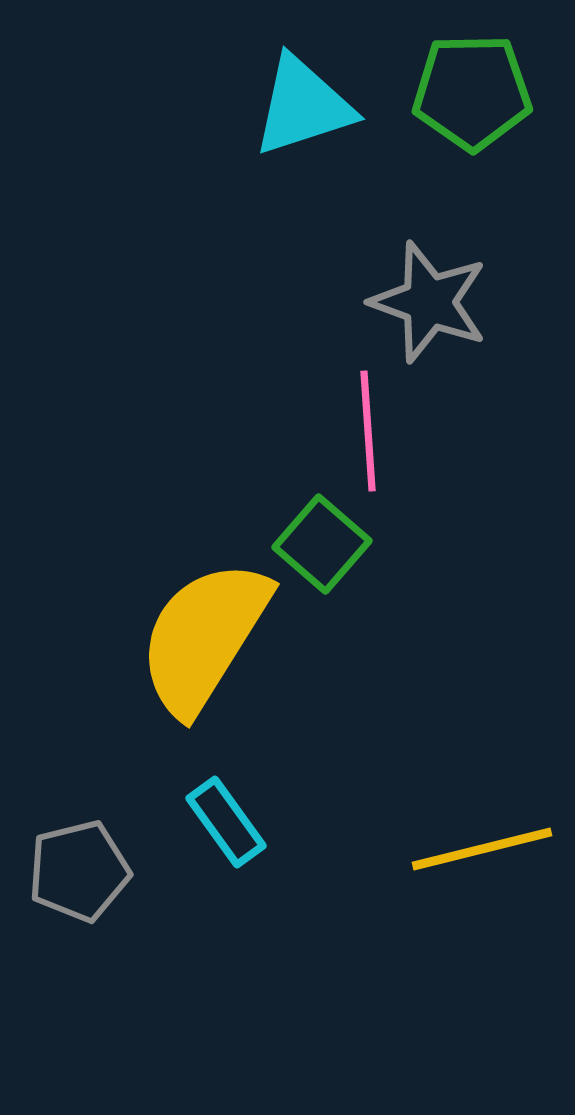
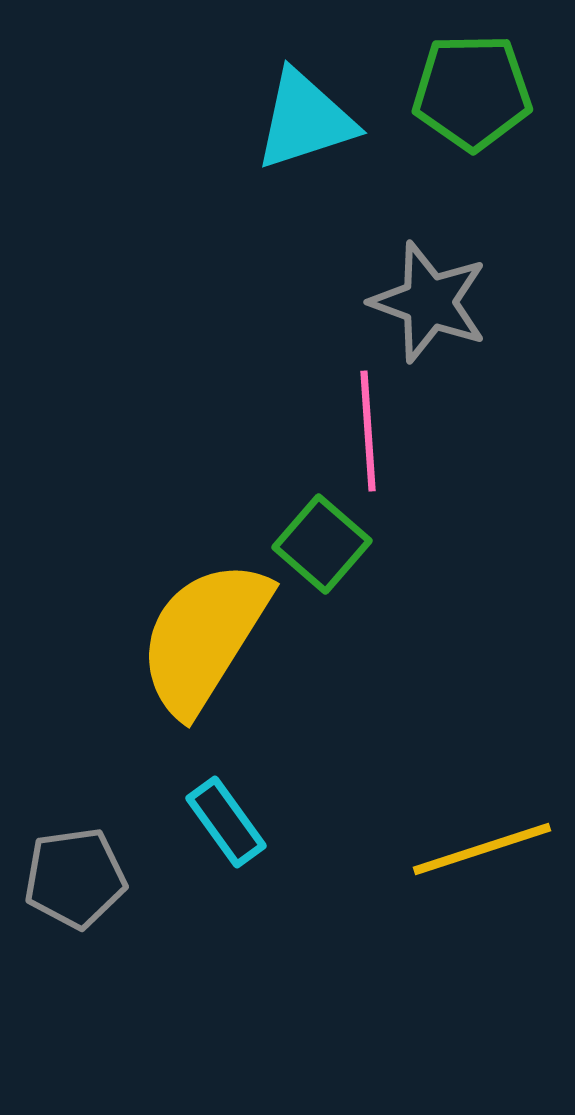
cyan triangle: moved 2 px right, 14 px down
yellow line: rotated 4 degrees counterclockwise
gray pentagon: moved 4 px left, 7 px down; rotated 6 degrees clockwise
